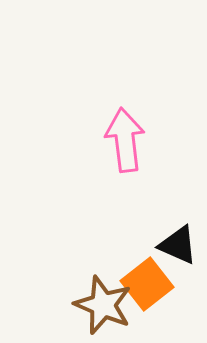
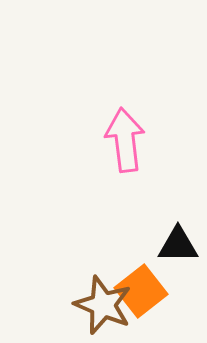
black triangle: rotated 24 degrees counterclockwise
orange square: moved 6 px left, 7 px down
